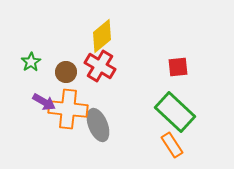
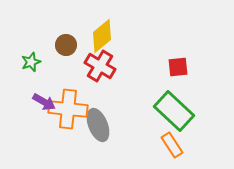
green star: rotated 12 degrees clockwise
brown circle: moved 27 px up
green rectangle: moved 1 px left, 1 px up
